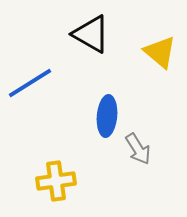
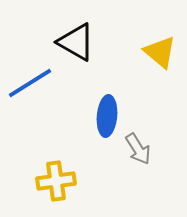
black triangle: moved 15 px left, 8 px down
